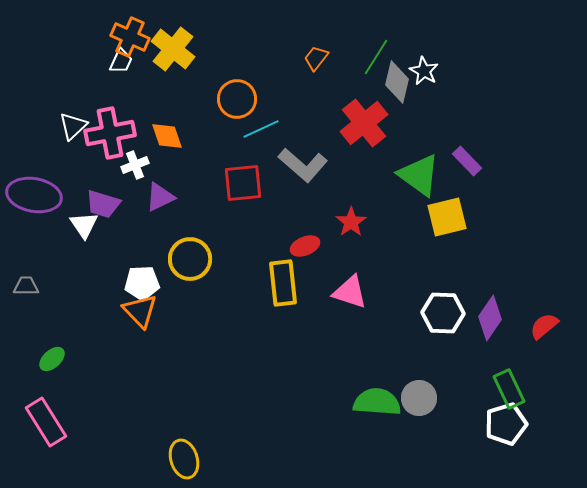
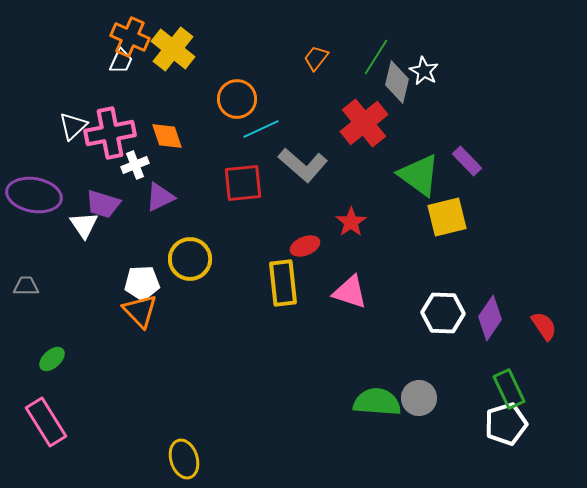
red semicircle at (544, 326): rotated 96 degrees clockwise
